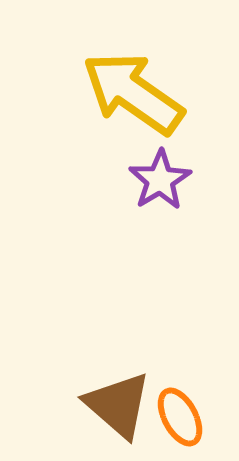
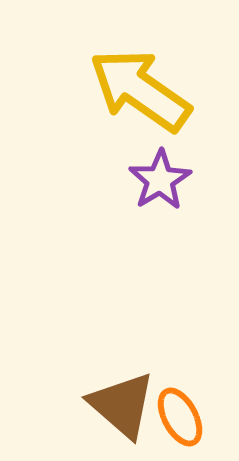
yellow arrow: moved 7 px right, 3 px up
brown triangle: moved 4 px right
